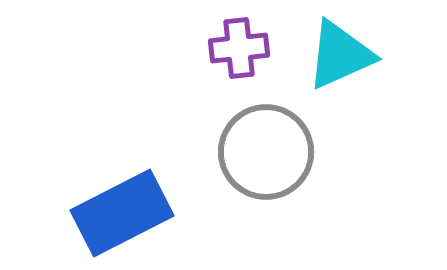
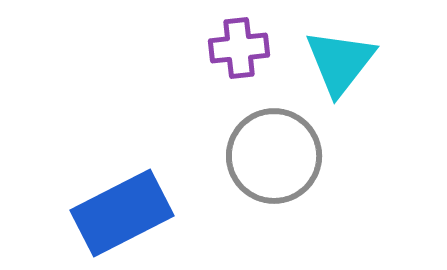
cyan triangle: moved 7 px down; rotated 28 degrees counterclockwise
gray circle: moved 8 px right, 4 px down
